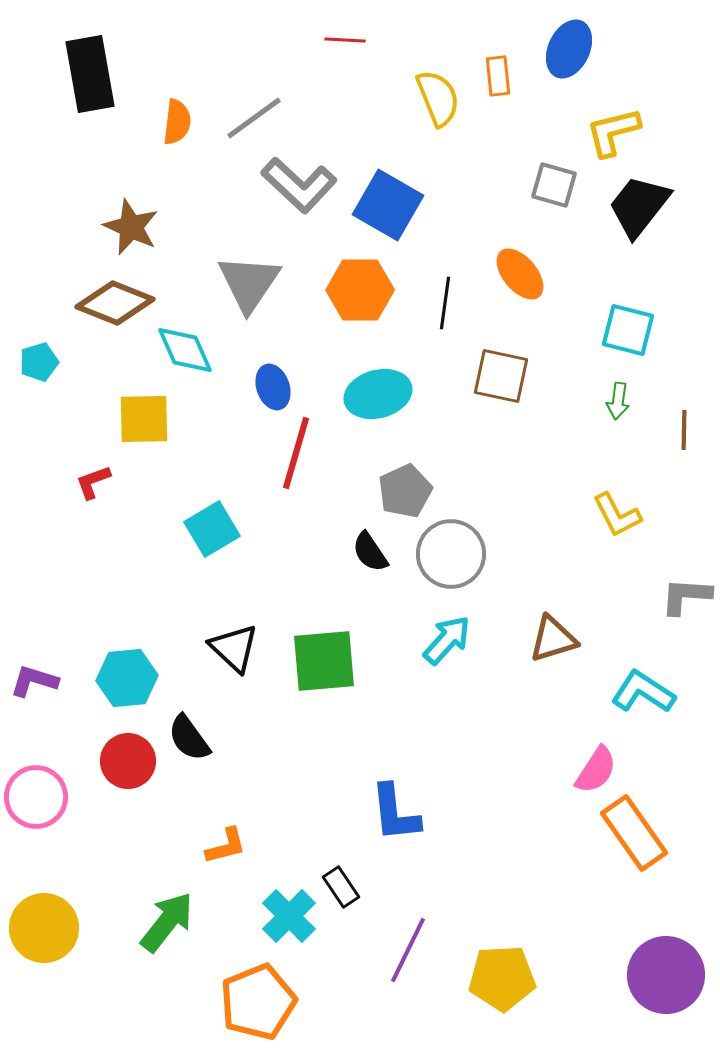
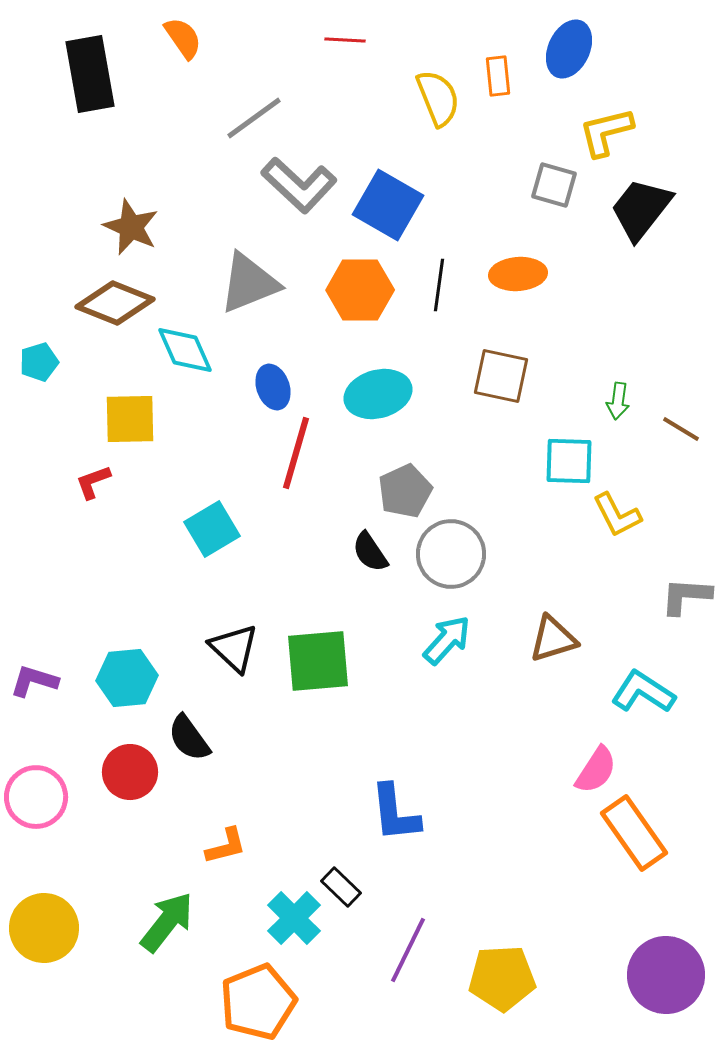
orange semicircle at (177, 122): moved 6 px right, 84 px up; rotated 42 degrees counterclockwise
yellow L-shape at (613, 132): moved 7 px left
black trapezoid at (639, 206): moved 2 px right, 3 px down
orange ellipse at (520, 274): moved 2 px left; rotated 54 degrees counterclockwise
gray triangle at (249, 283): rotated 34 degrees clockwise
black line at (445, 303): moved 6 px left, 18 px up
cyan square at (628, 330): moved 59 px left, 131 px down; rotated 12 degrees counterclockwise
yellow square at (144, 419): moved 14 px left
brown line at (684, 430): moved 3 px left, 1 px up; rotated 60 degrees counterclockwise
green square at (324, 661): moved 6 px left
red circle at (128, 761): moved 2 px right, 11 px down
black rectangle at (341, 887): rotated 12 degrees counterclockwise
cyan cross at (289, 916): moved 5 px right, 2 px down
